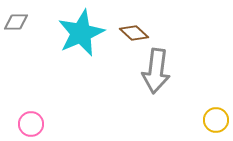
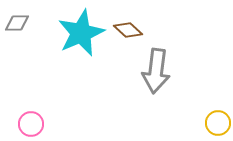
gray diamond: moved 1 px right, 1 px down
brown diamond: moved 6 px left, 3 px up
yellow circle: moved 2 px right, 3 px down
